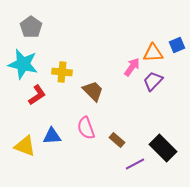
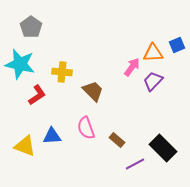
cyan star: moved 3 px left
